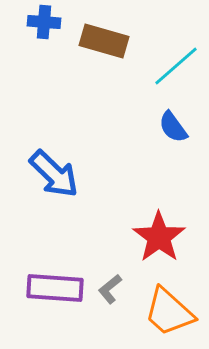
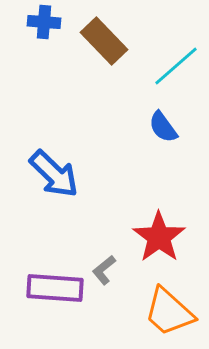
brown rectangle: rotated 30 degrees clockwise
blue semicircle: moved 10 px left
gray L-shape: moved 6 px left, 19 px up
